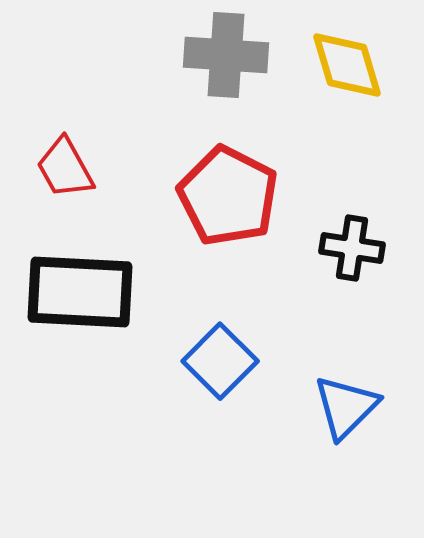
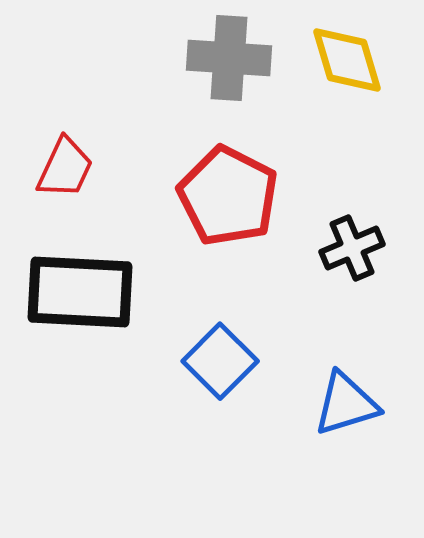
gray cross: moved 3 px right, 3 px down
yellow diamond: moved 5 px up
red trapezoid: rotated 126 degrees counterclockwise
black cross: rotated 32 degrees counterclockwise
blue triangle: moved 3 px up; rotated 28 degrees clockwise
